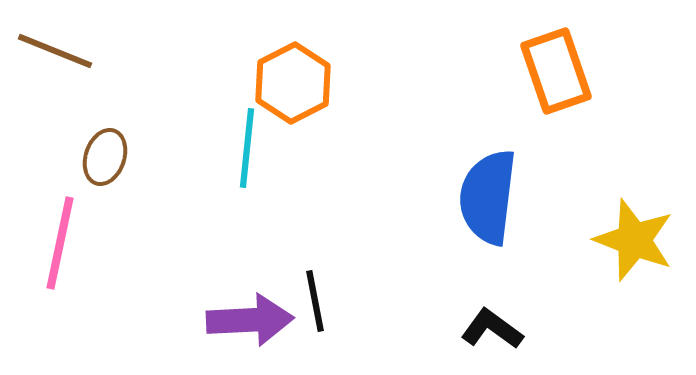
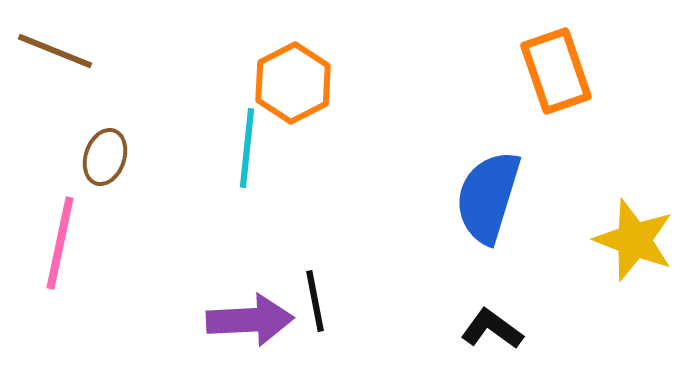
blue semicircle: rotated 10 degrees clockwise
